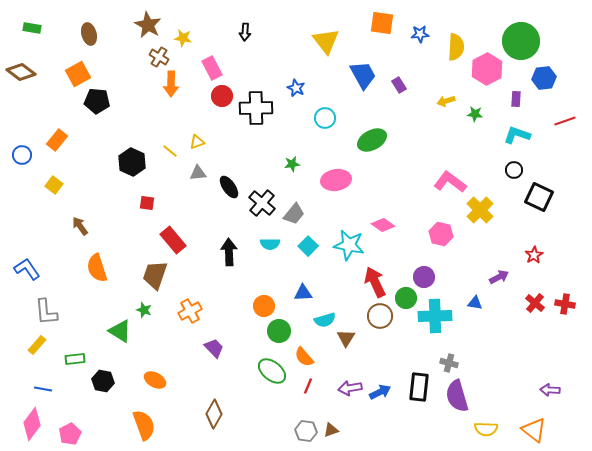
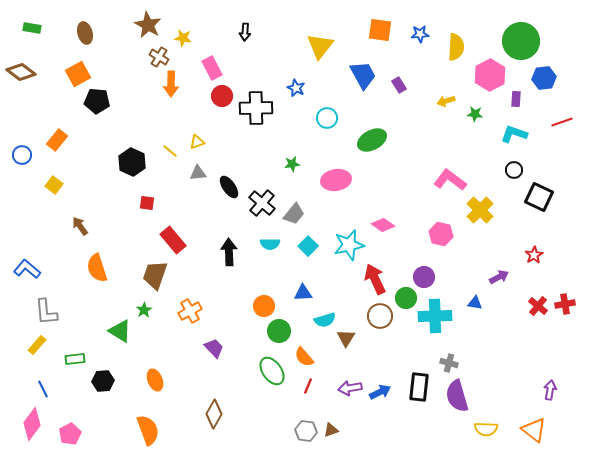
orange square at (382, 23): moved 2 px left, 7 px down
brown ellipse at (89, 34): moved 4 px left, 1 px up
yellow triangle at (326, 41): moved 6 px left, 5 px down; rotated 16 degrees clockwise
pink hexagon at (487, 69): moved 3 px right, 6 px down
cyan circle at (325, 118): moved 2 px right
red line at (565, 121): moved 3 px left, 1 px down
cyan L-shape at (517, 135): moved 3 px left, 1 px up
pink L-shape at (450, 182): moved 2 px up
cyan star at (349, 245): rotated 24 degrees counterclockwise
blue L-shape at (27, 269): rotated 16 degrees counterclockwise
red arrow at (375, 282): moved 3 px up
red cross at (535, 303): moved 3 px right, 3 px down
red cross at (565, 304): rotated 18 degrees counterclockwise
green star at (144, 310): rotated 21 degrees clockwise
green ellipse at (272, 371): rotated 16 degrees clockwise
orange ellipse at (155, 380): rotated 40 degrees clockwise
black hexagon at (103, 381): rotated 15 degrees counterclockwise
blue line at (43, 389): rotated 54 degrees clockwise
purple arrow at (550, 390): rotated 96 degrees clockwise
orange semicircle at (144, 425): moved 4 px right, 5 px down
